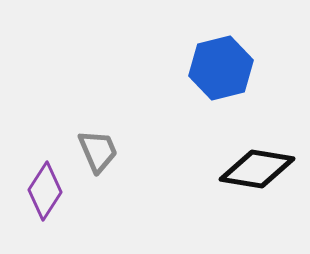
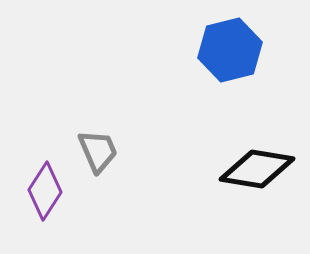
blue hexagon: moved 9 px right, 18 px up
